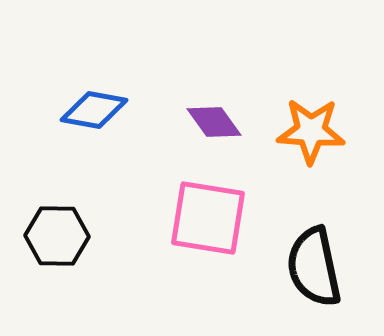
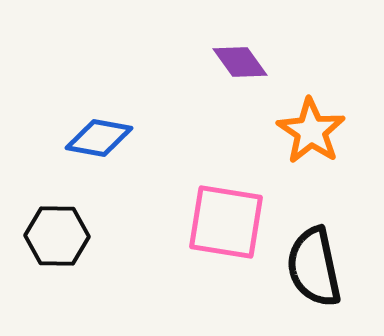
blue diamond: moved 5 px right, 28 px down
purple diamond: moved 26 px right, 60 px up
orange star: rotated 30 degrees clockwise
pink square: moved 18 px right, 4 px down
